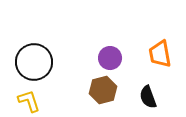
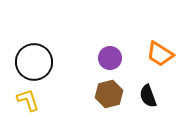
orange trapezoid: rotated 48 degrees counterclockwise
brown hexagon: moved 6 px right, 4 px down
black semicircle: moved 1 px up
yellow L-shape: moved 1 px left, 1 px up
